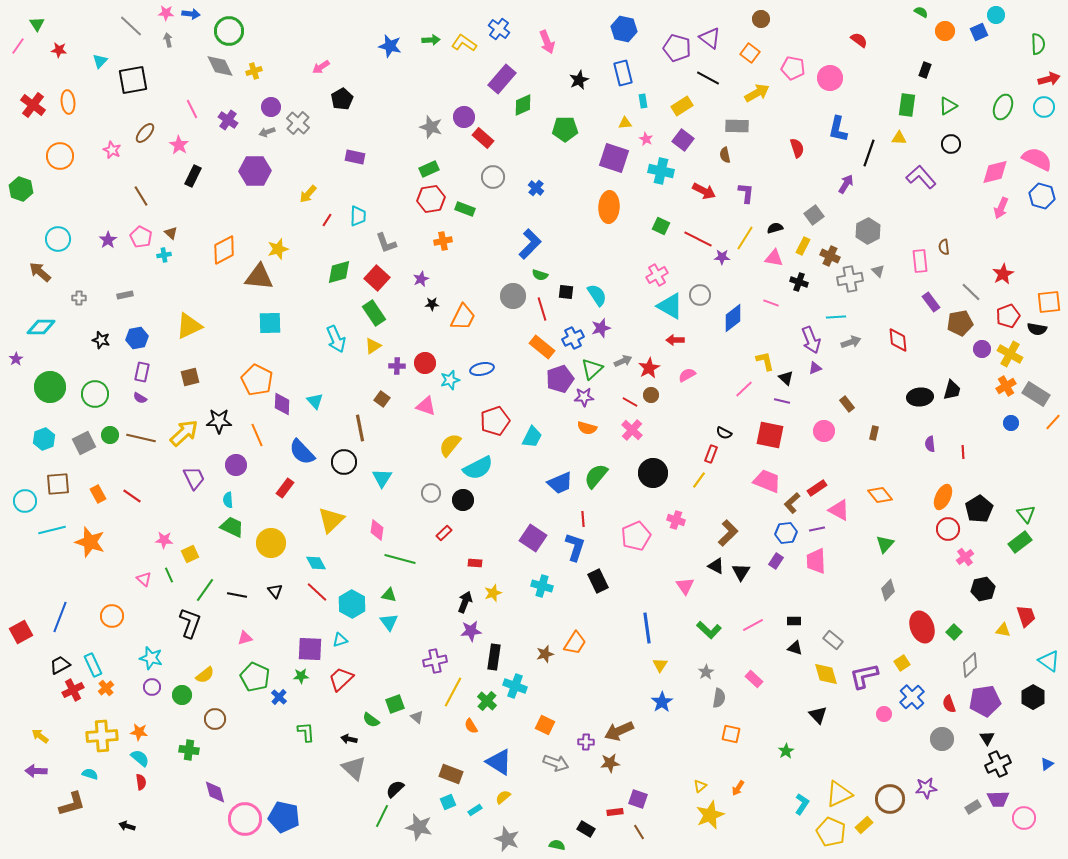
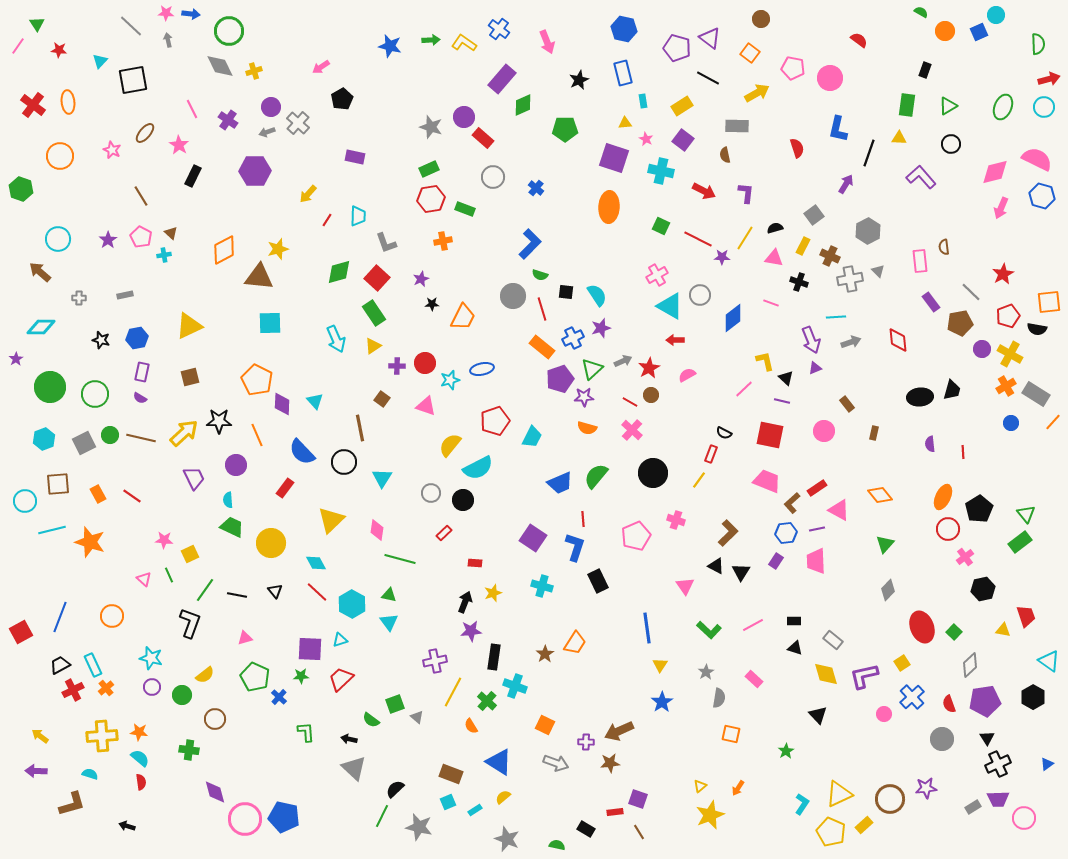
brown star at (545, 654): rotated 18 degrees counterclockwise
